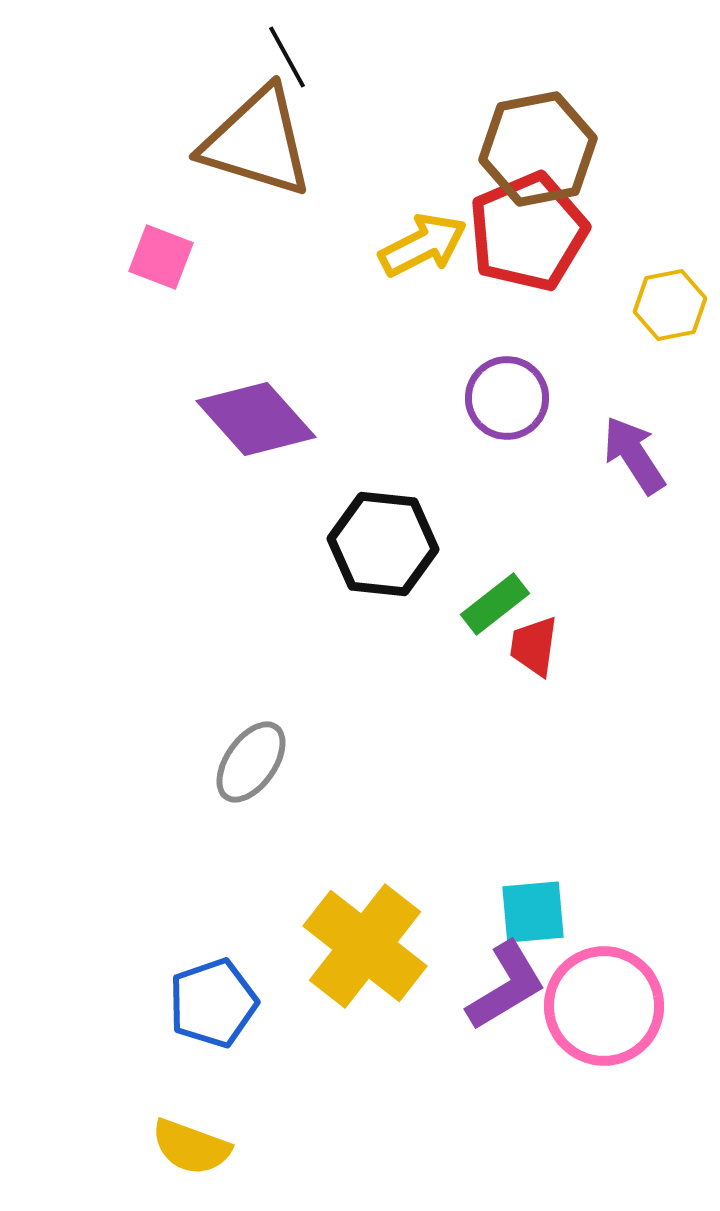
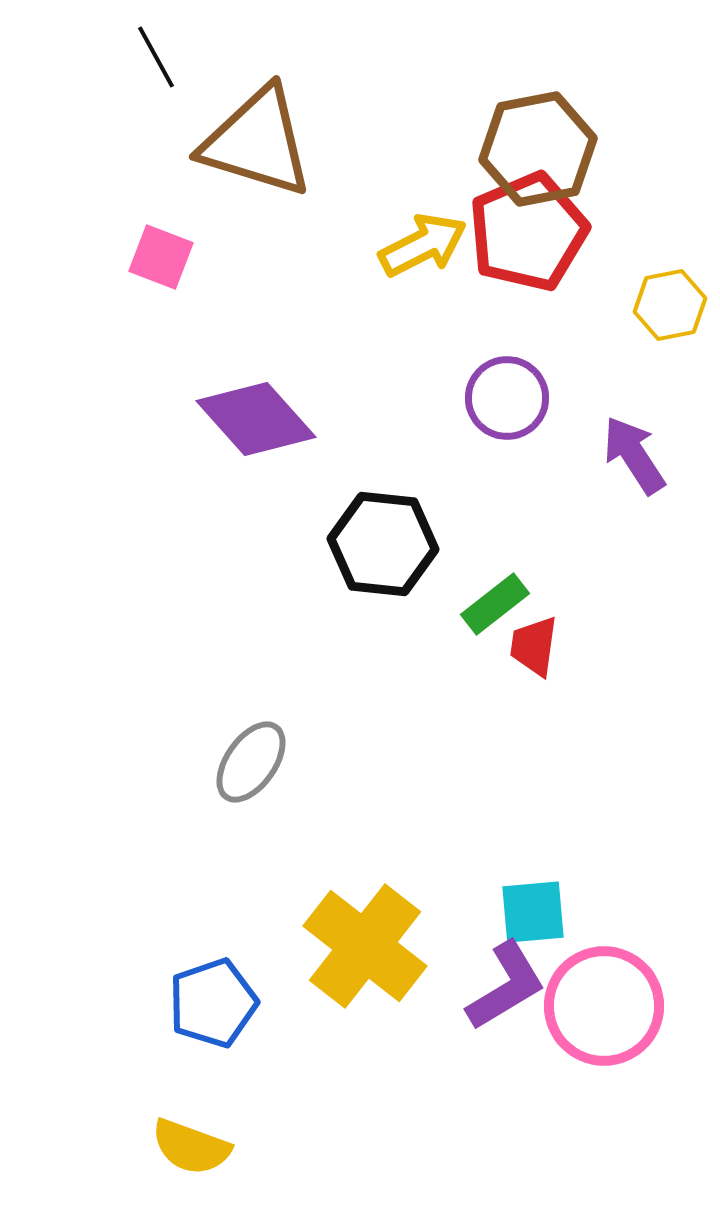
black line: moved 131 px left
